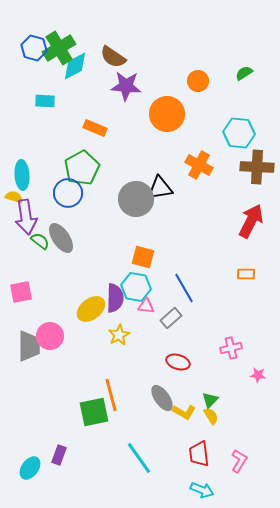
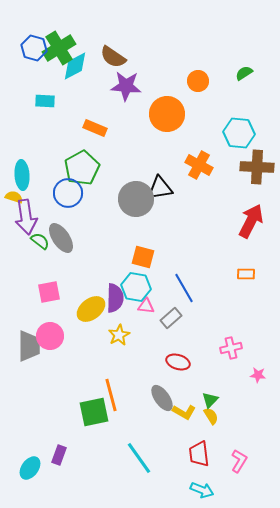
pink square at (21, 292): moved 28 px right
